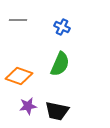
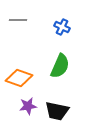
green semicircle: moved 2 px down
orange diamond: moved 2 px down
